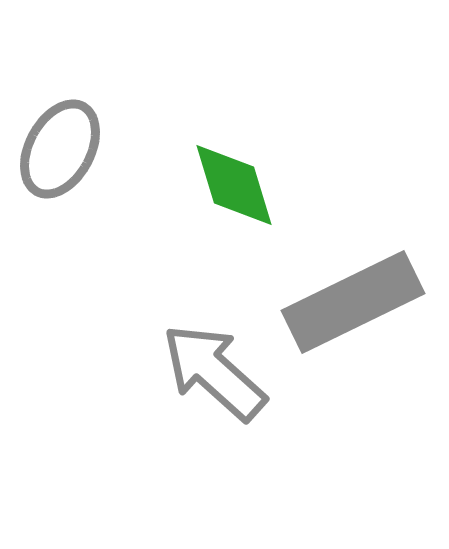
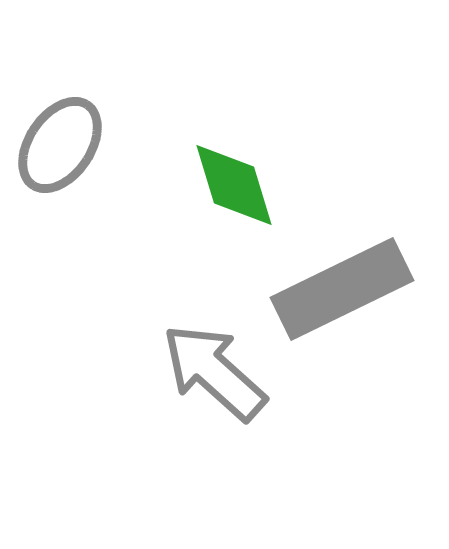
gray ellipse: moved 4 px up; rotated 6 degrees clockwise
gray rectangle: moved 11 px left, 13 px up
